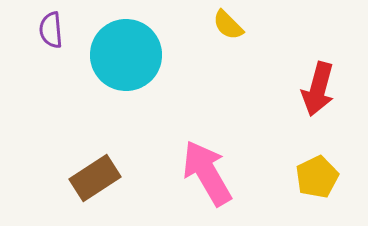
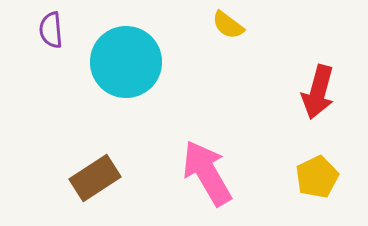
yellow semicircle: rotated 8 degrees counterclockwise
cyan circle: moved 7 px down
red arrow: moved 3 px down
